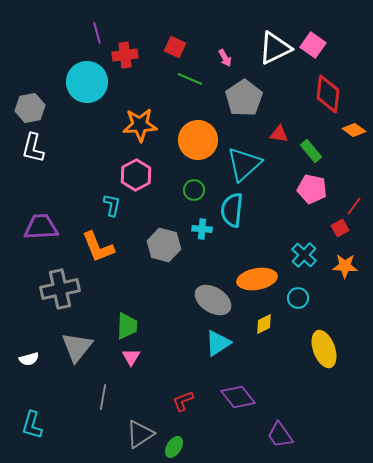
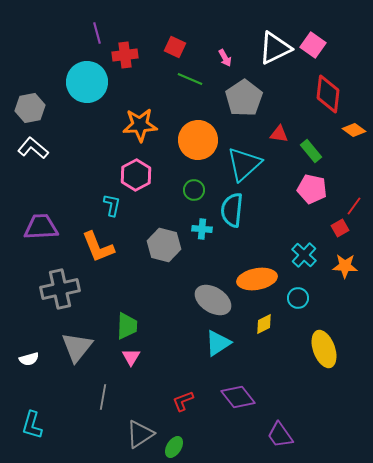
white L-shape at (33, 148): rotated 116 degrees clockwise
